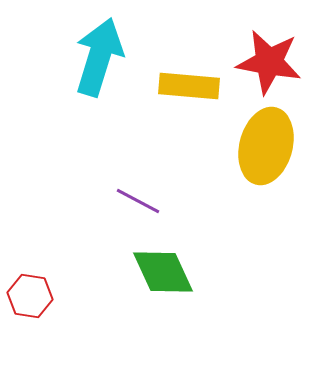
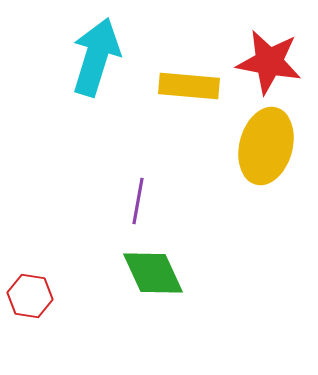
cyan arrow: moved 3 px left
purple line: rotated 72 degrees clockwise
green diamond: moved 10 px left, 1 px down
